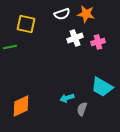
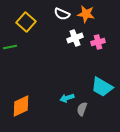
white semicircle: rotated 42 degrees clockwise
yellow square: moved 2 px up; rotated 30 degrees clockwise
